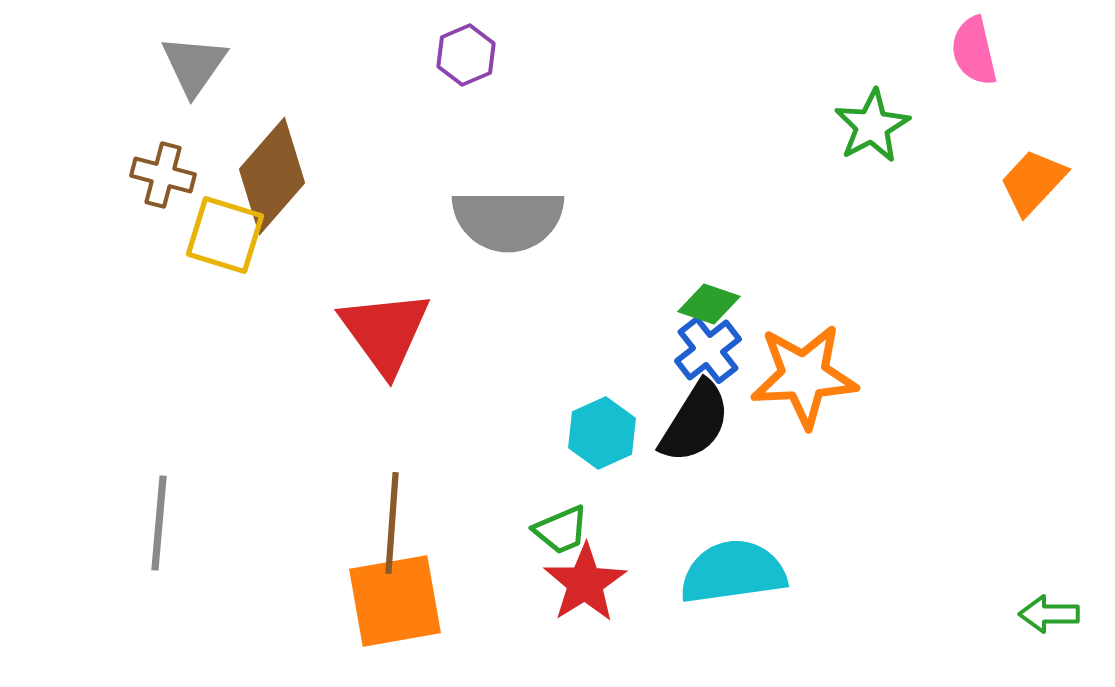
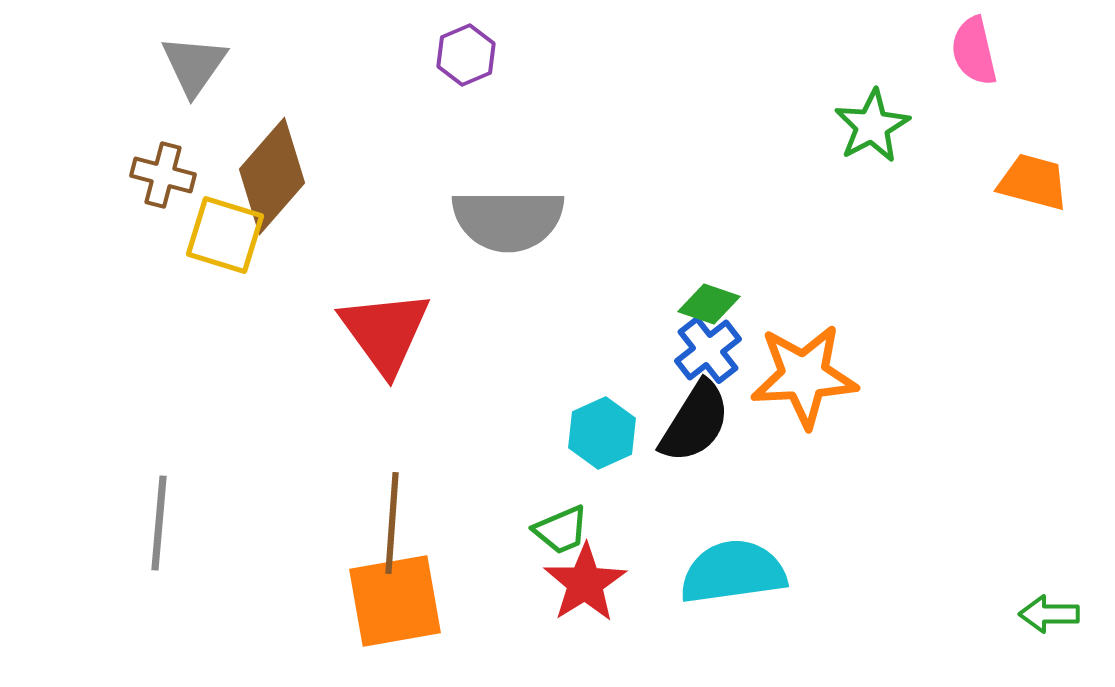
orange trapezoid: rotated 62 degrees clockwise
